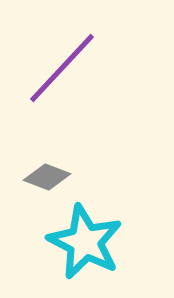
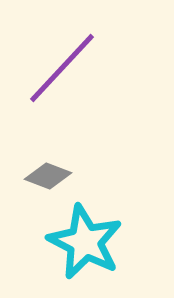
gray diamond: moved 1 px right, 1 px up
